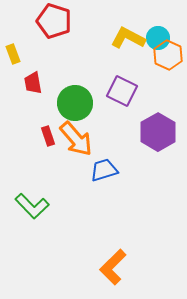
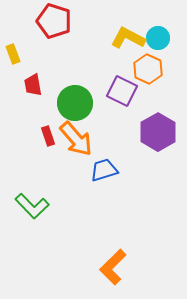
orange hexagon: moved 20 px left, 14 px down
red trapezoid: moved 2 px down
